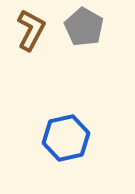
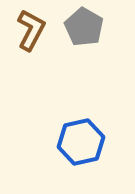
blue hexagon: moved 15 px right, 4 px down
